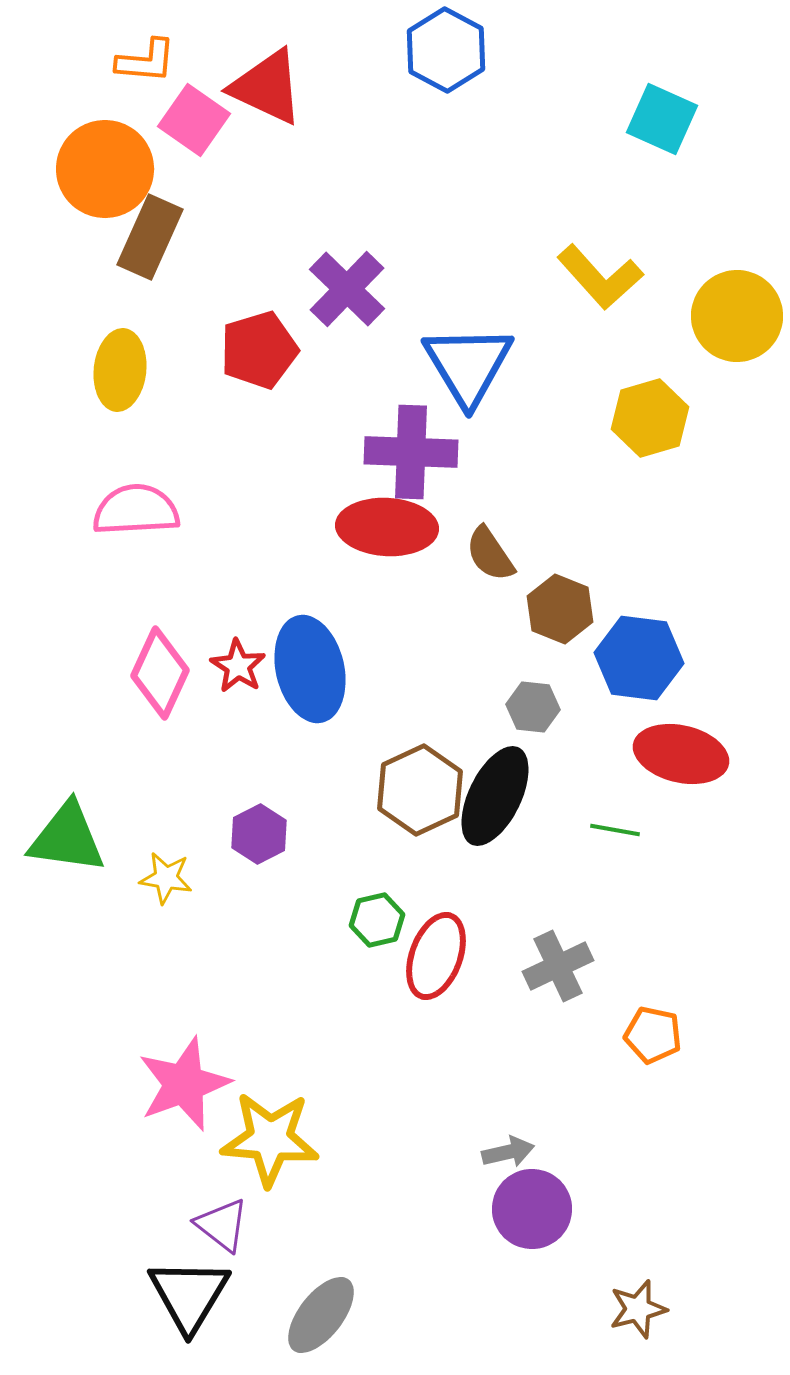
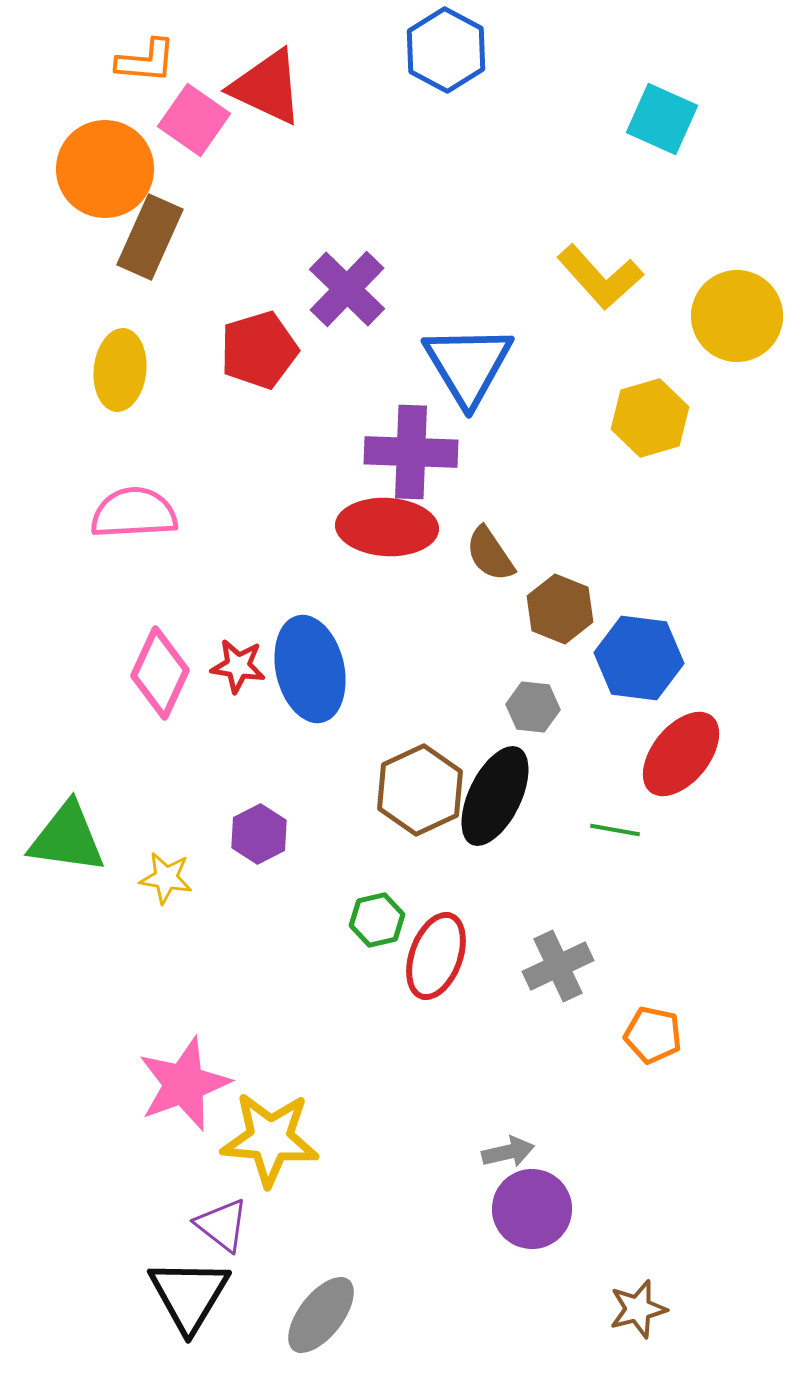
pink semicircle at (136, 510): moved 2 px left, 3 px down
red star at (238, 666): rotated 24 degrees counterclockwise
red ellipse at (681, 754): rotated 64 degrees counterclockwise
